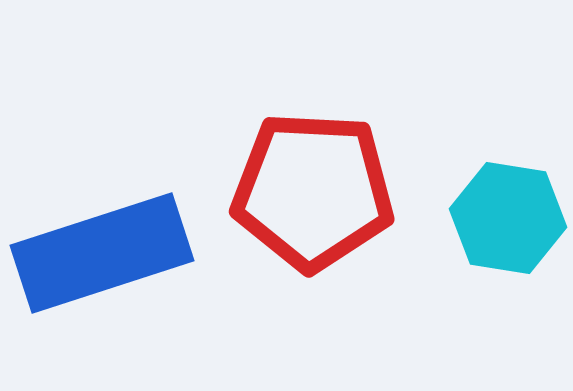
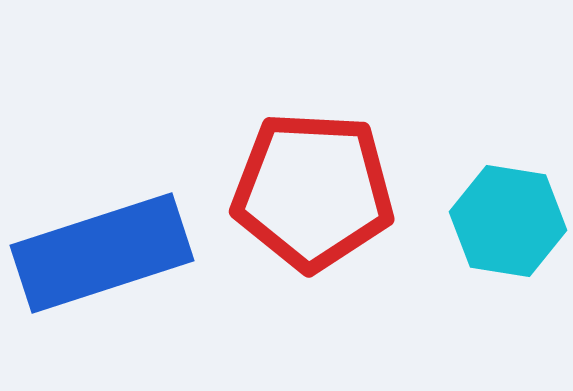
cyan hexagon: moved 3 px down
